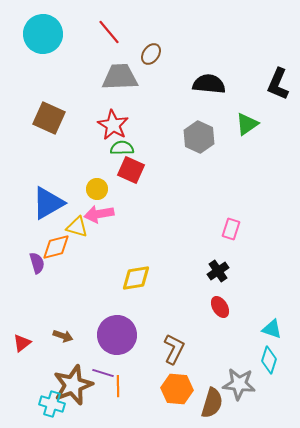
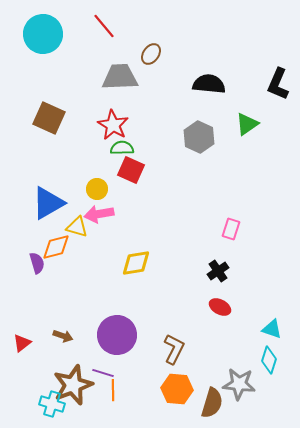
red line: moved 5 px left, 6 px up
yellow diamond: moved 15 px up
red ellipse: rotated 30 degrees counterclockwise
orange line: moved 5 px left, 4 px down
